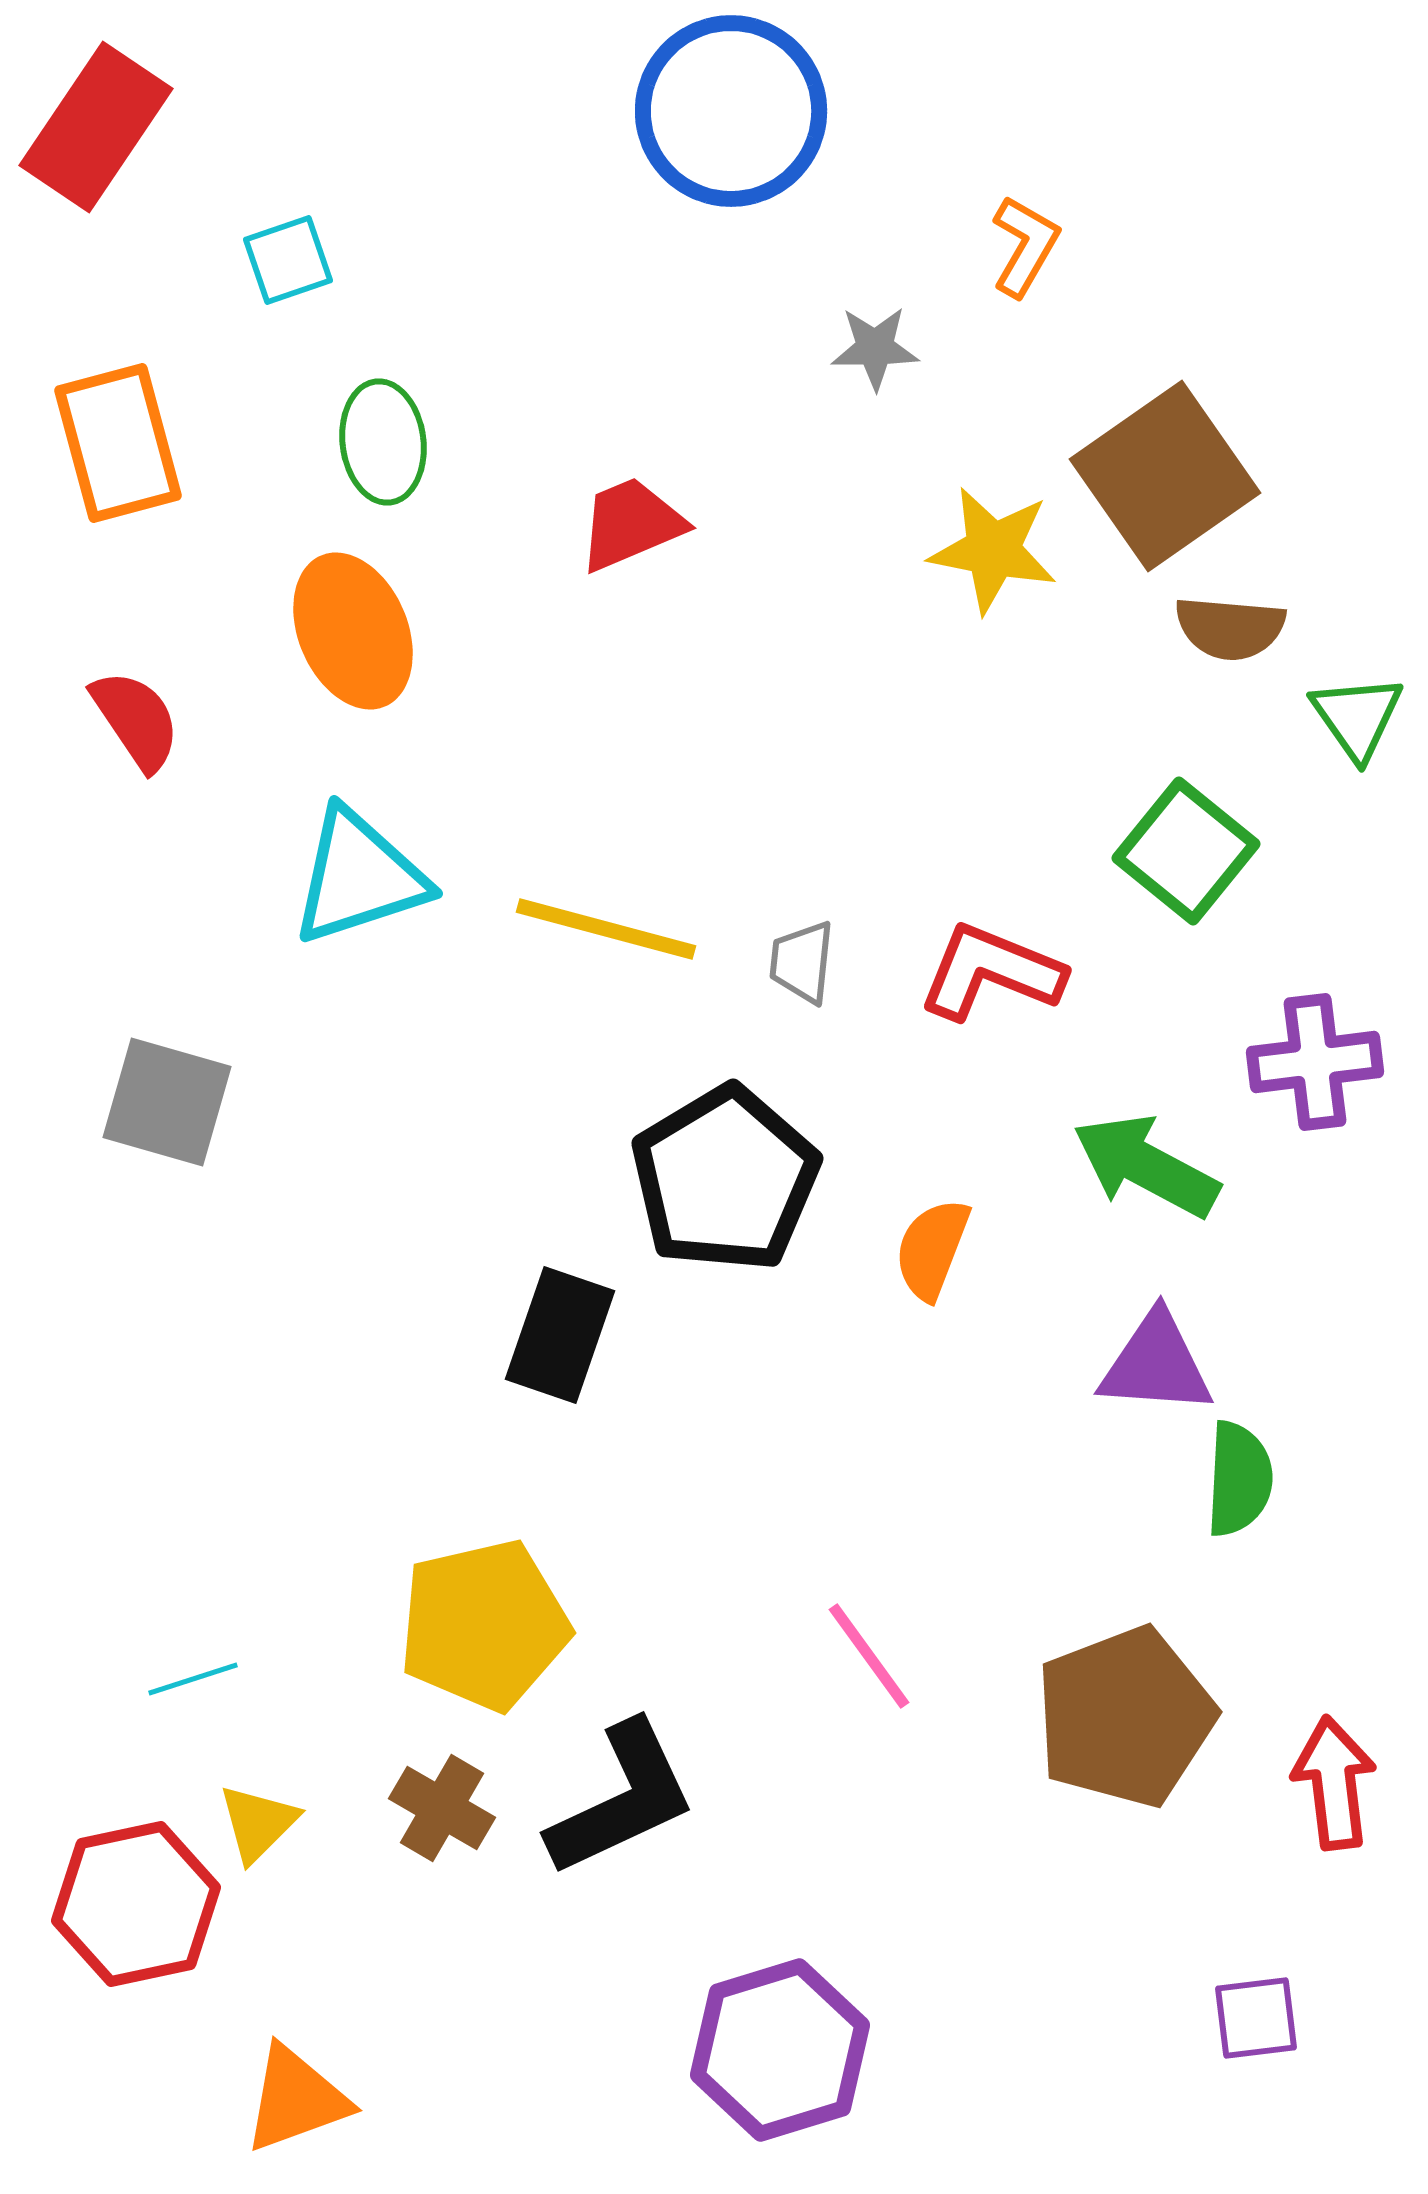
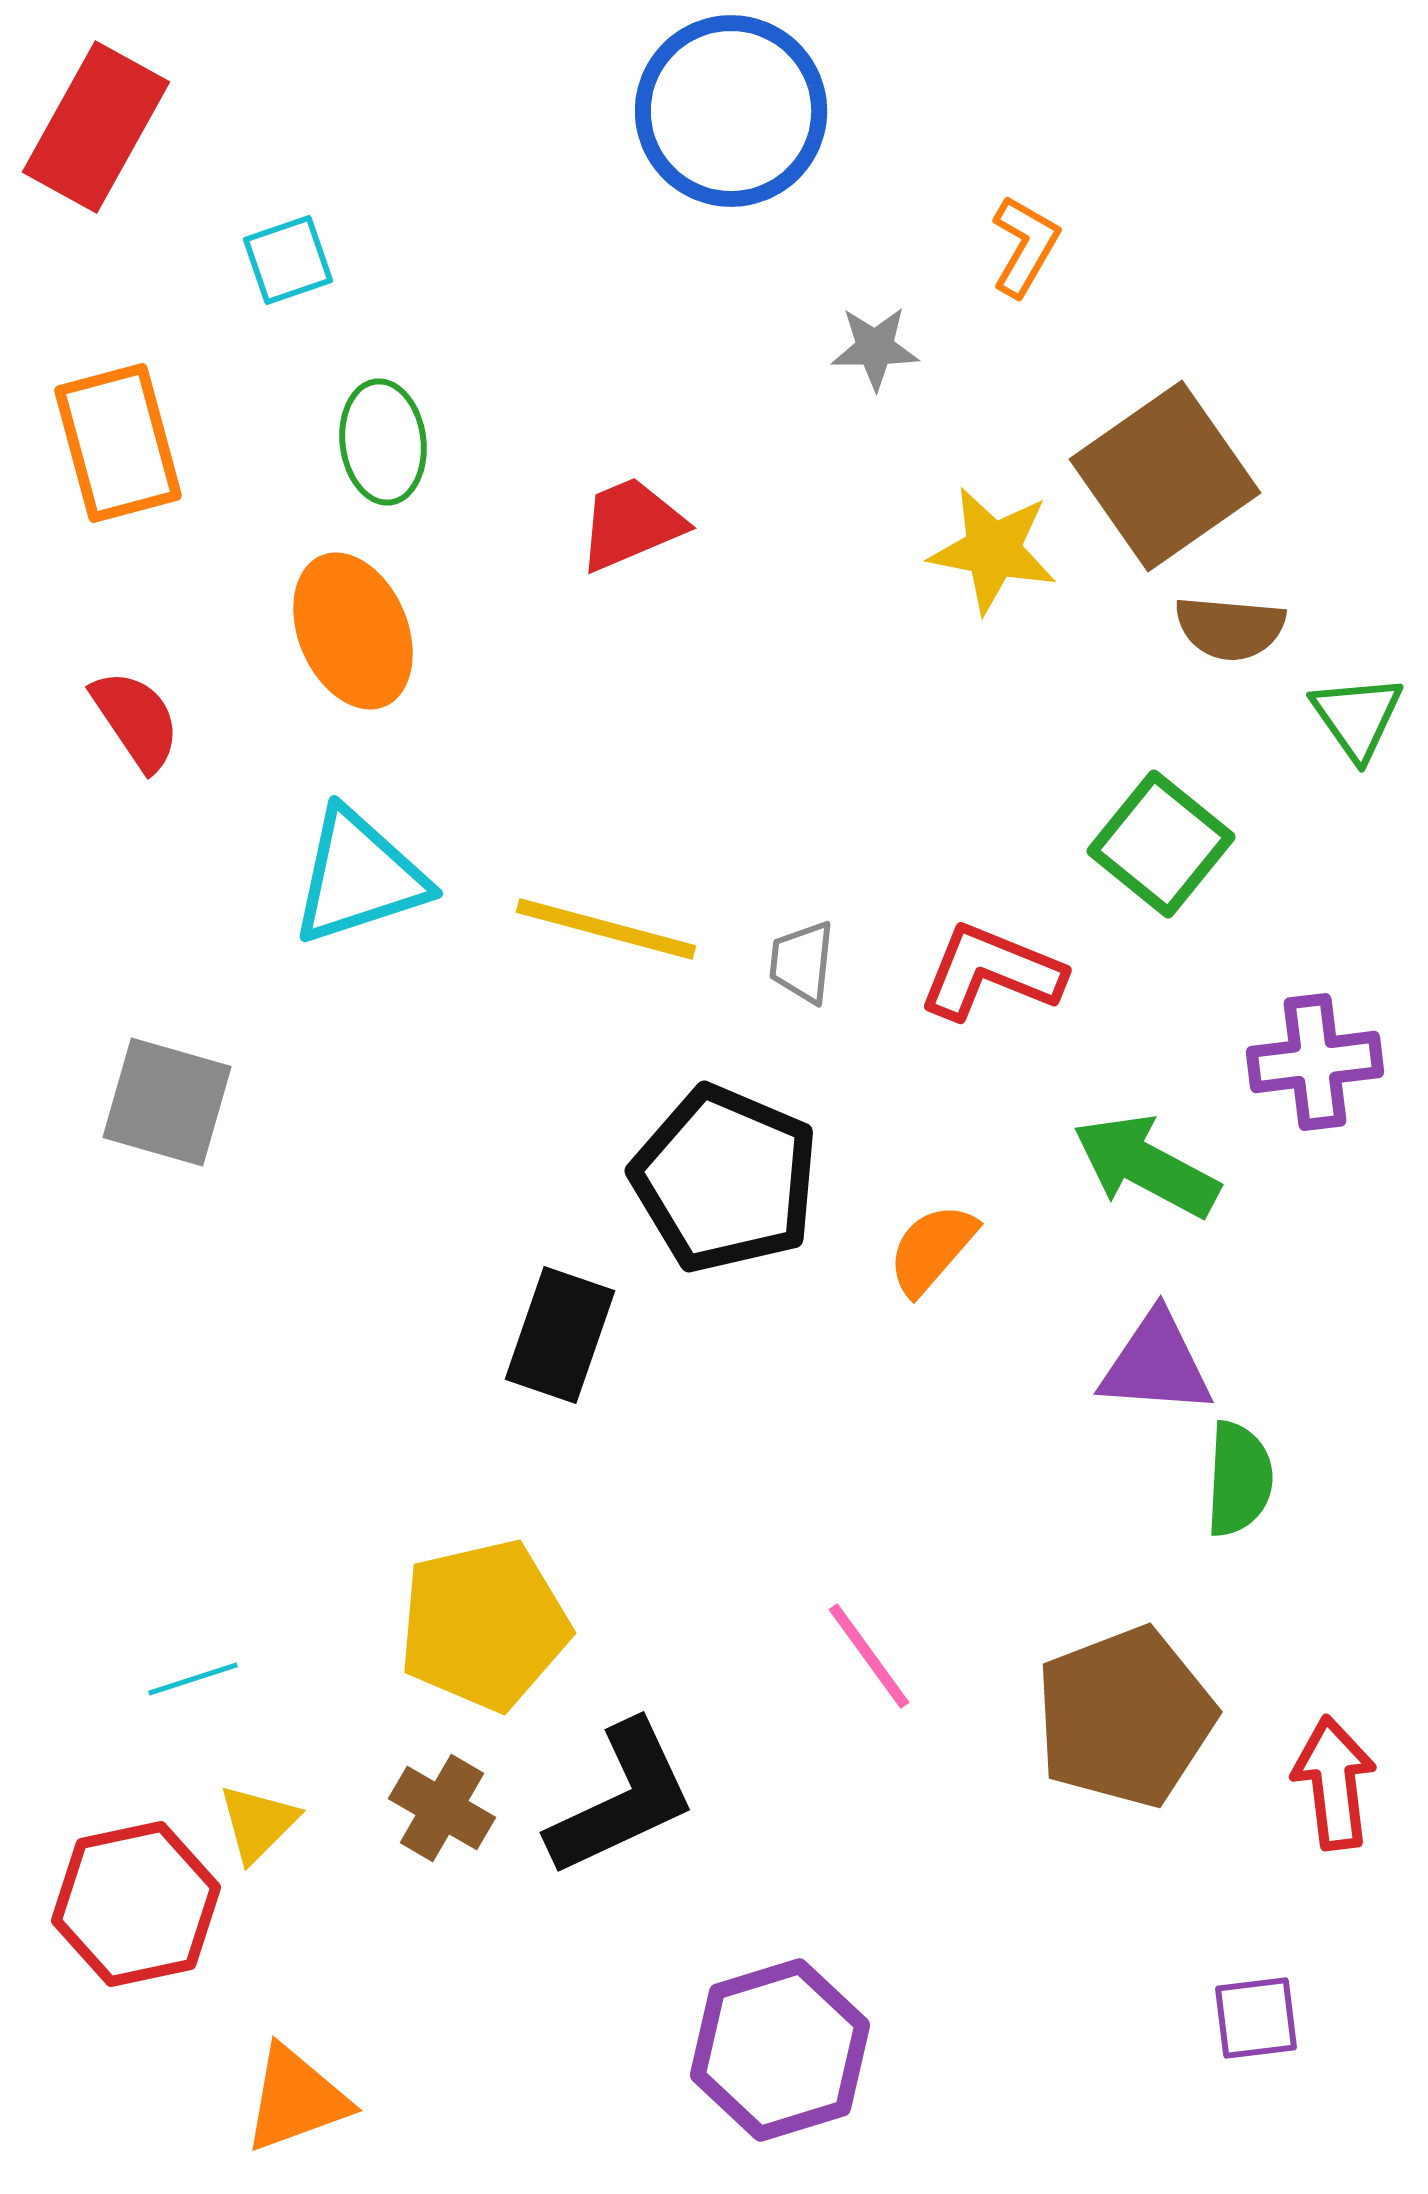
red rectangle: rotated 5 degrees counterclockwise
green square: moved 25 px left, 7 px up
black pentagon: rotated 18 degrees counterclockwise
orange semicircle: rotated 20 degrees clockwise
